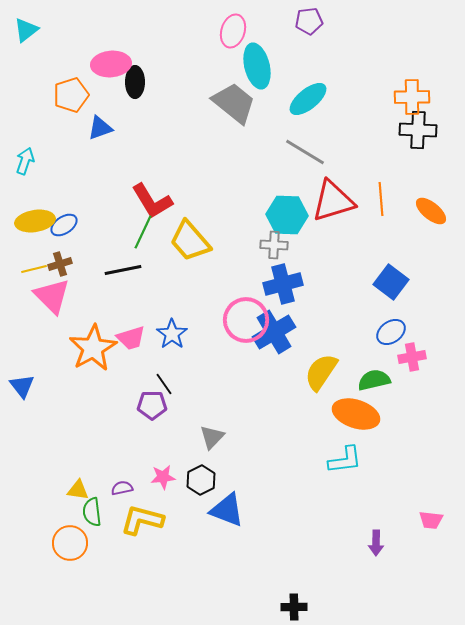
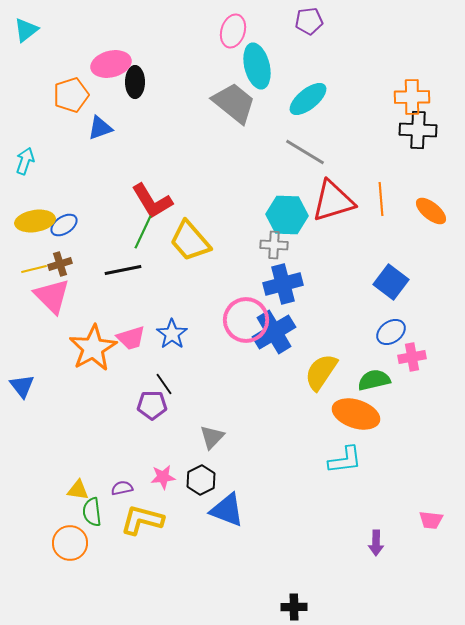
pink ellipse at (111, 64): rotated 9 degrees counterclockwise
